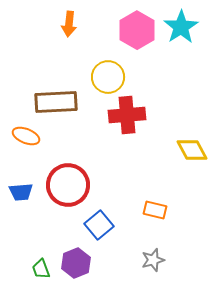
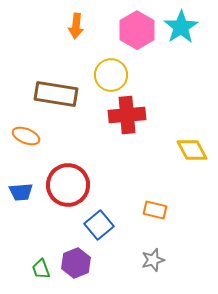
orange arrow: moved 7 px right, 2 px down
yellow circle: moved 3 px right, 2 px up
brown rectangle: moved 8 px up; rotated 12 degrees clockwise
